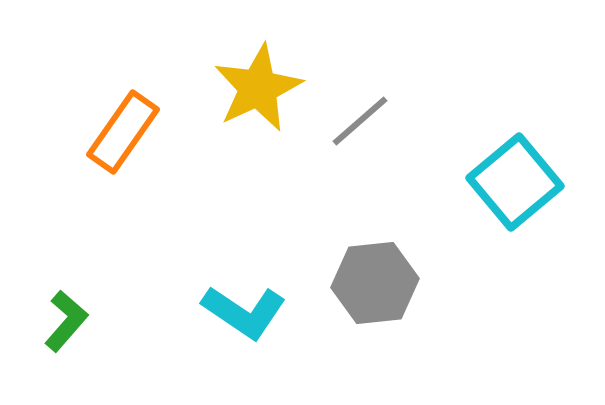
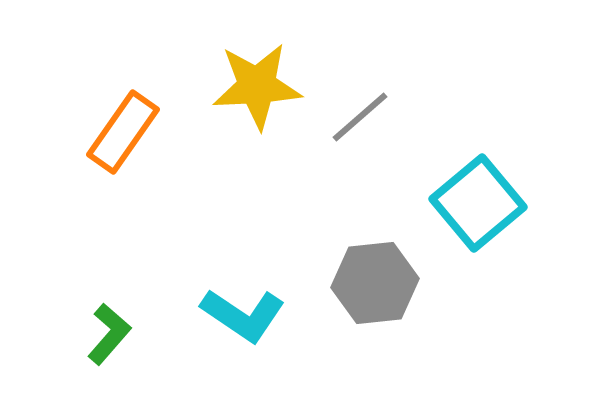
yellow star: moved 1 px left, 2 px up; rotated 22 degrees clockwise
gray line: moved 4 px up
cyan square: moved 37 px left, 21 px down
cyan L-shape: moved 1 px left, 3 px down
green L-shape: moved 43 px right, 13 px down
